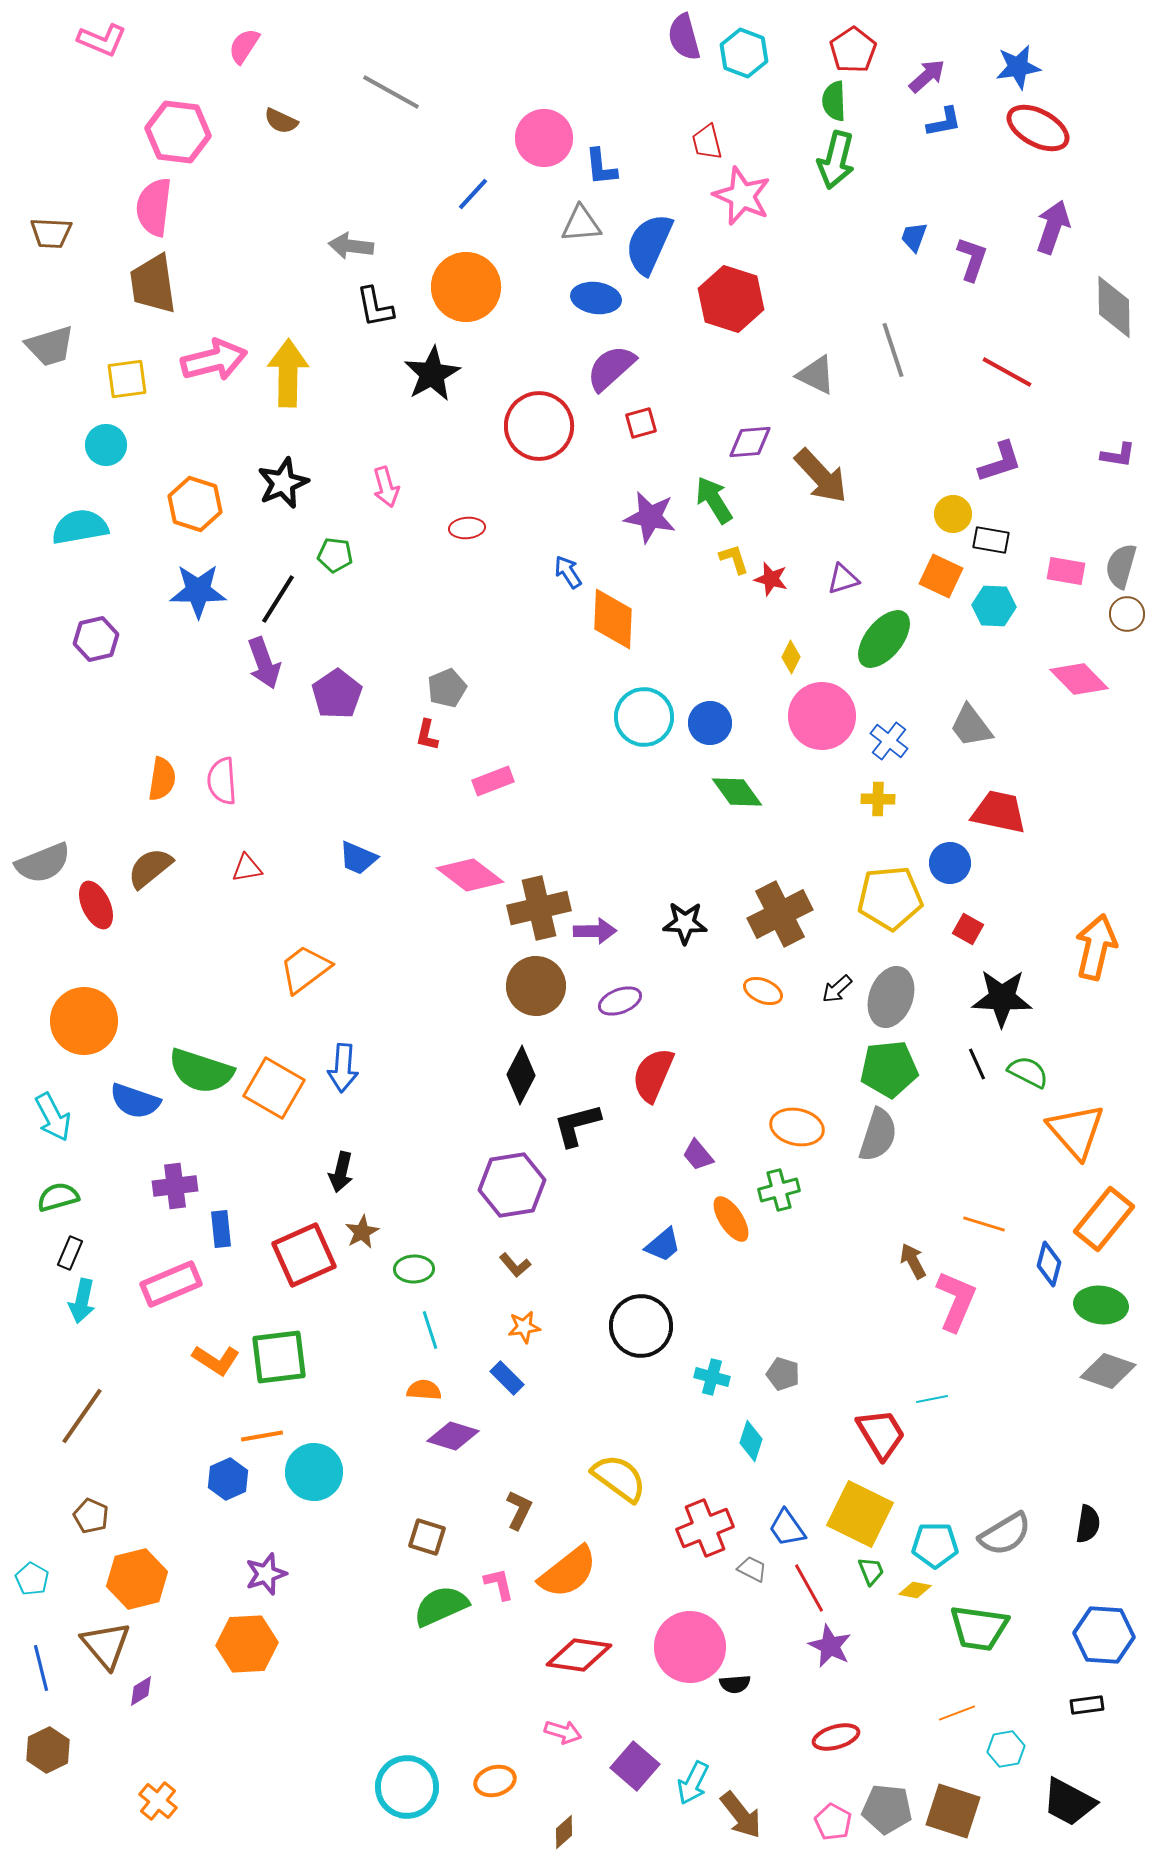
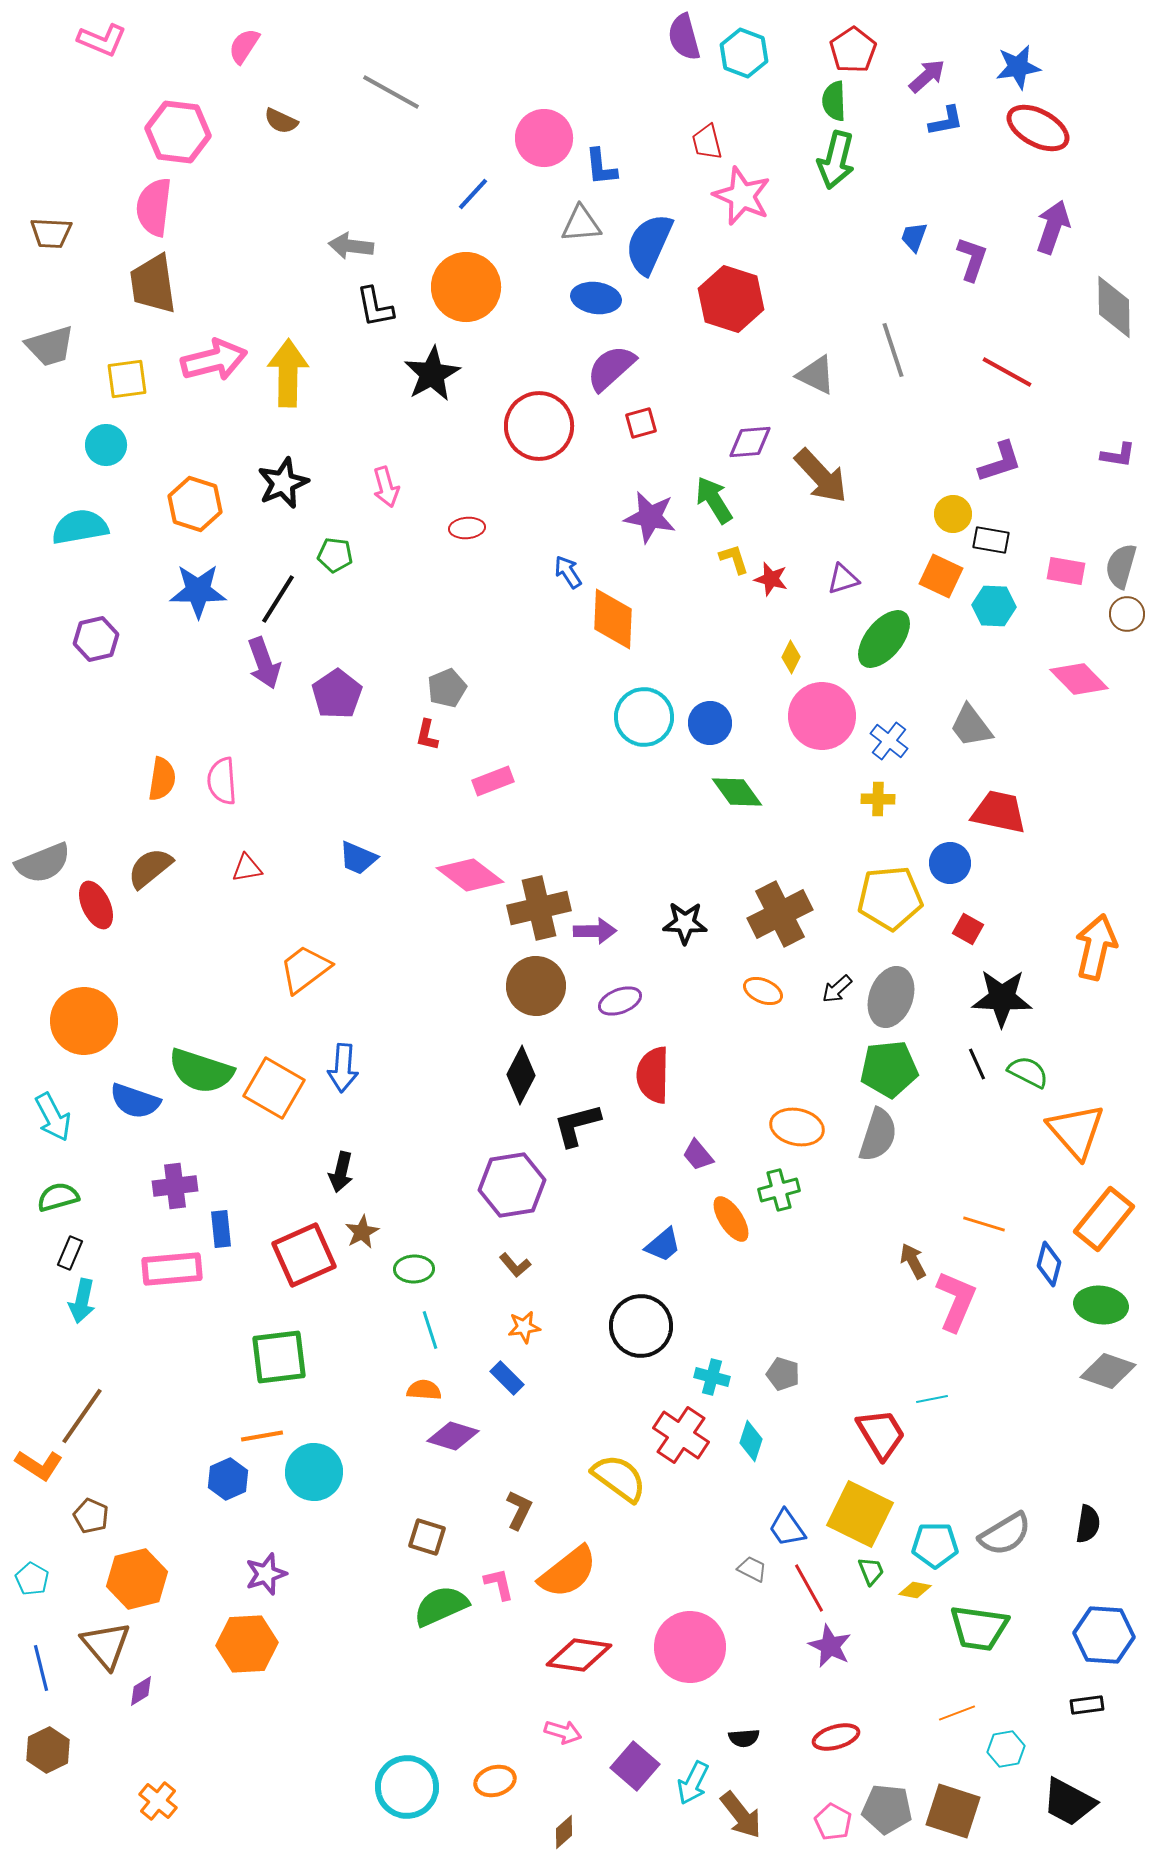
blue L-shape at (944, 122): moved 2 px right, 1 px up
red semicircle at (653, 1075): rotated 22 degrees counterclockwise
pink rectangle at (171, 1284): moved 1 px right, 15 px up; rotated 18 degrees clockwise
orange L-shape at (216, 1360): moved 177 px left, 105 px down
red cross at (705, 1528): moved 24 px left, 93 px up; rotated 34 degrees counterclockwise
black semicircle at (735, 1684): moved 9 px right, 54 px down
